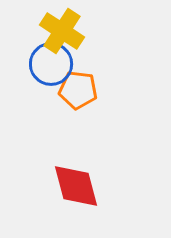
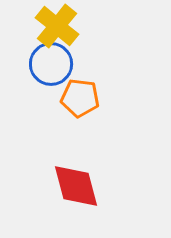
yellow cross: moved 5 px left, 5 px up; rotated 6 degrees clockwise
orange pentagon: moved 2 px right, 8 px down
